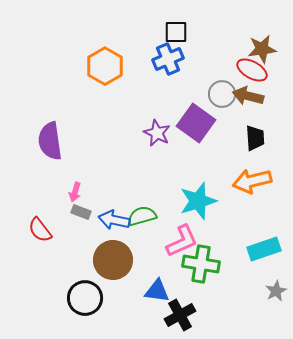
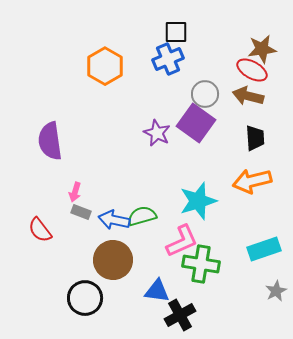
gray circle: moved 17 px left
